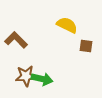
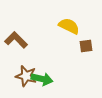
yellow semicircle: moved 2 px right, 1 px down
brown square: rotated 16 degrees counterclockwise
brown star: rotated 20 degrees clockwise
